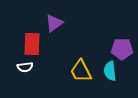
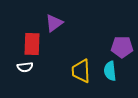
purple pentagon: moved 2 px up
yellow trapezoid: rotated 25 degrees clockwise
